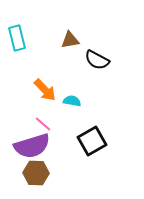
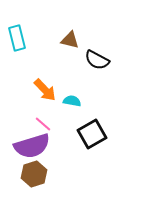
brown triangle: rotated 24 degrees clockwise
black square: moved 7 px up
brown hexagon: moved 2 px left, 1 px down; rotated 20 degrees counterclockwise
